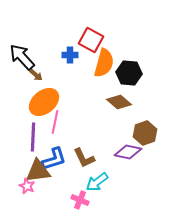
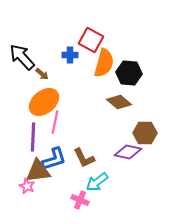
brown arrow: moved 6 px right, 1 px up
brown hexagon: rotated 20 degrees clockwise
